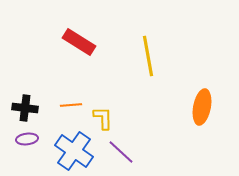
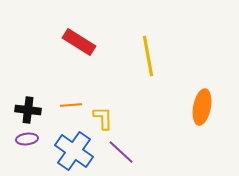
black cross: moved 3 px right, 2 px down
